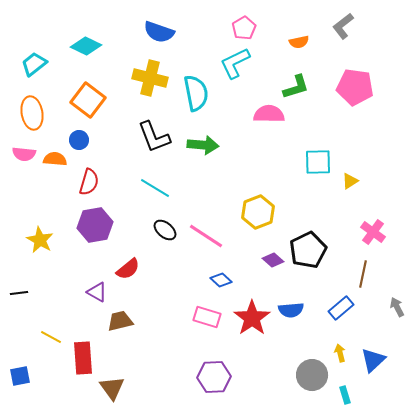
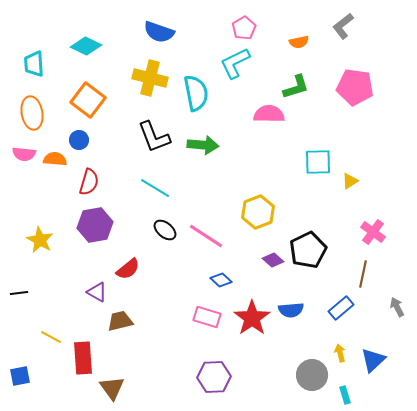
cyan trapezoid at (34, 64): rotated 56 degrees counterclockwise
